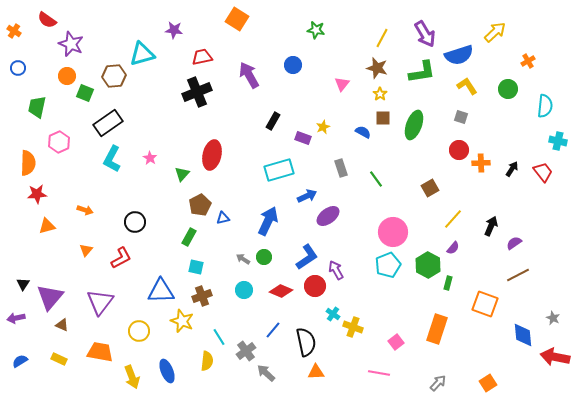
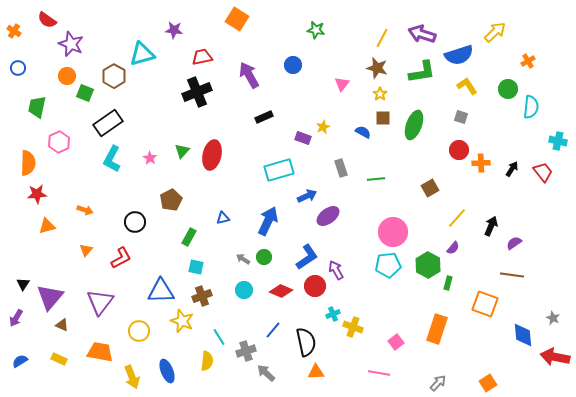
purple arrow at (425, 34): moved 3 px left; rotated 140 degrees clockwise
brown hexagon at (114, 76): rotated 25 degrees counterclockwise
cyan semicircle at (545, 106): moved 14 px left, 1 px down
black rectangle at (273, 121): moved 9 px left, 4 px up; rotated 36 degrees clockwise
green triangle at (182, 174): moved 23 px up
green line at (376, 179): rotated 60 degrees counterclockwise
brown pentagon at (200, 205): moved 29 px left, 5 px up
yellow line at (453, 219): moved 4 px right, 1 px up
cyan pentagon at (388, 265): rotated 15 degrees clockwise
brown line at (518, 275): moved 6 px left; rotated 35 degrees clockwise
cyan cross at (333, 314): rotated 32 degrees clockwise
purple arrow at (16, 318): rotated 48 degrees counterclockwise
gray cross at (246, 351): rotated 18 degrees clockwise
